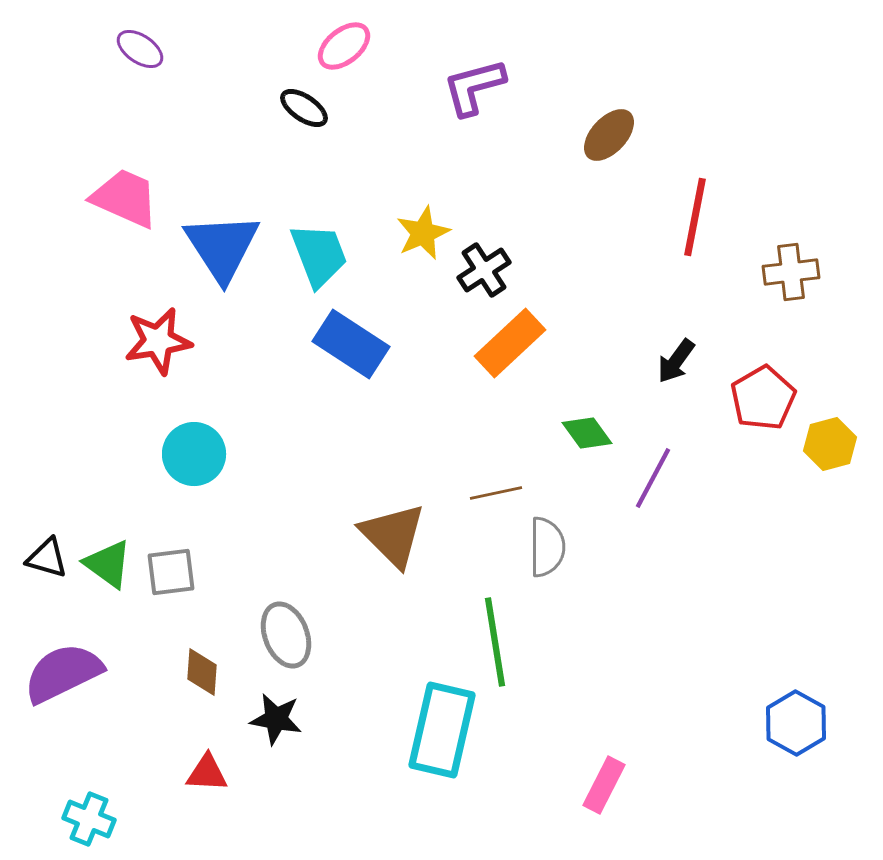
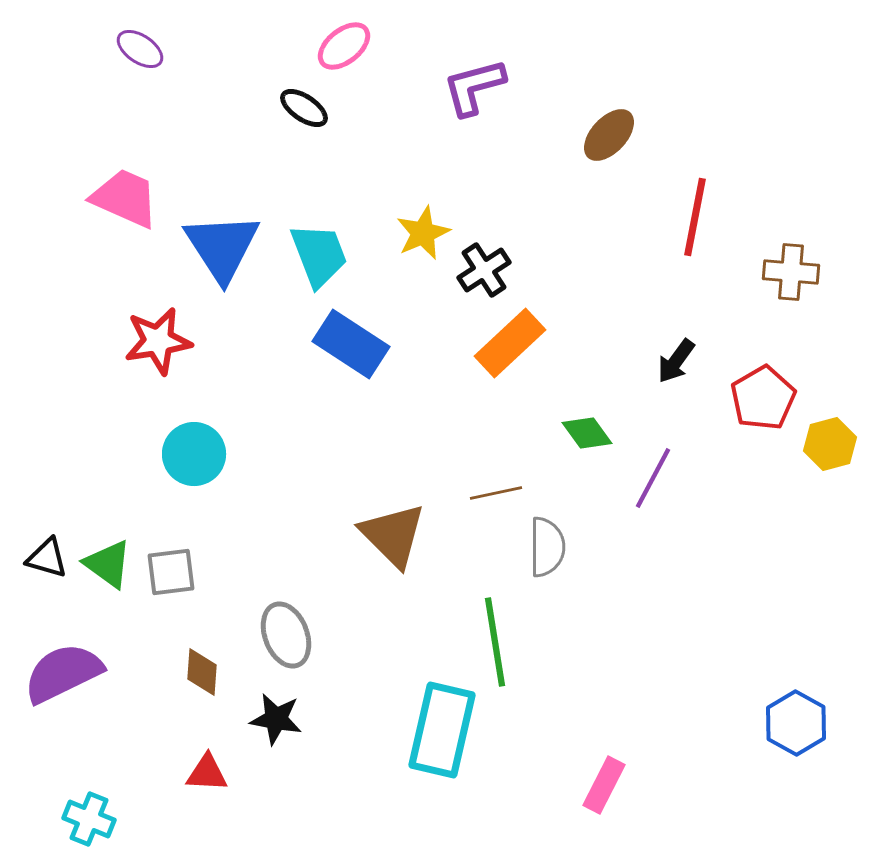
brown cross: rotated 12 degrees clockwise
